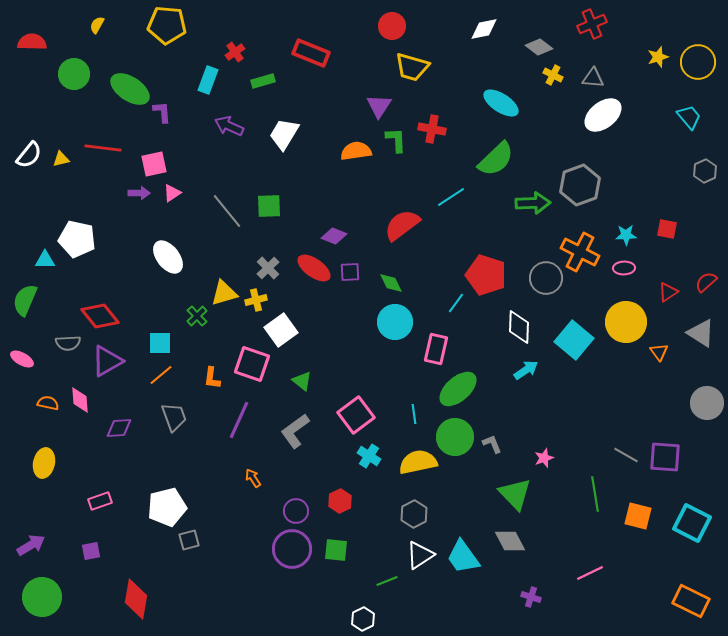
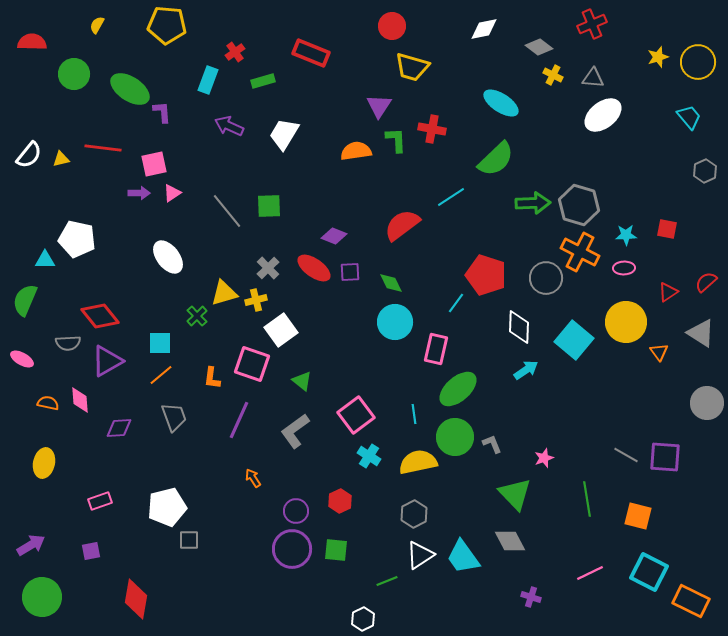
gray hexagon at (580, 185): moved 1 px left, 20 px down; rotated 24 degrees counterclockwise
green line at (595, 494): moved 8 px left, 5 px down
cyan square at (692, 523): moved 43 px left, 49 px down
gray square at (189, 540): rotated 15 degrees clockwise
